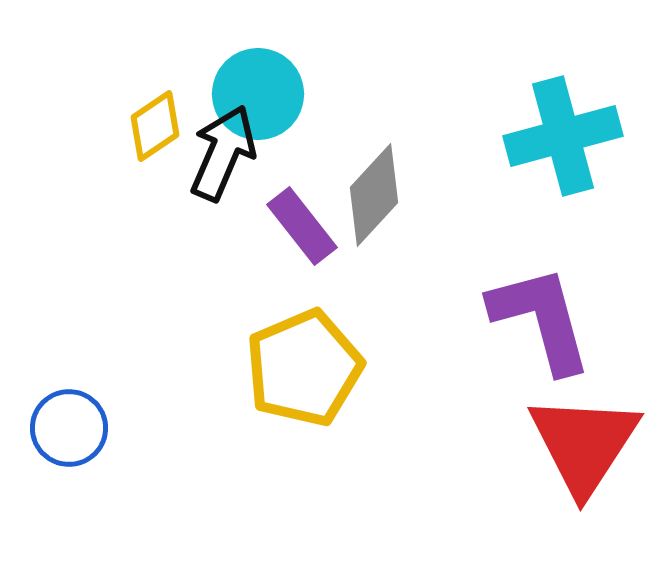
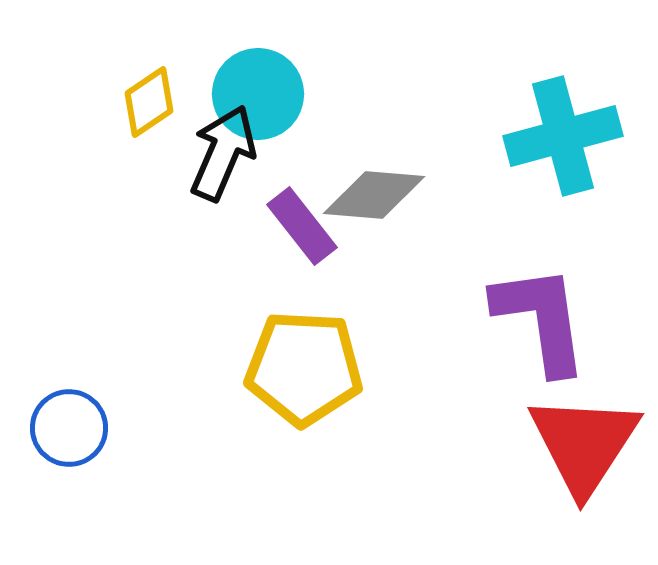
yellow diamond: moved 6 px left, 24 px up
gray diamond: rotated 52 degrees clockwise
purple L-shape: rotated 7 degrees clockwise
yellow pentagon: rotated 26 degrees clockwise
